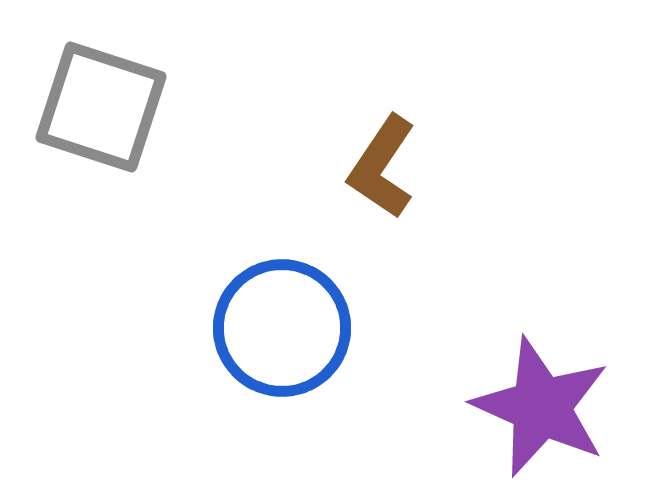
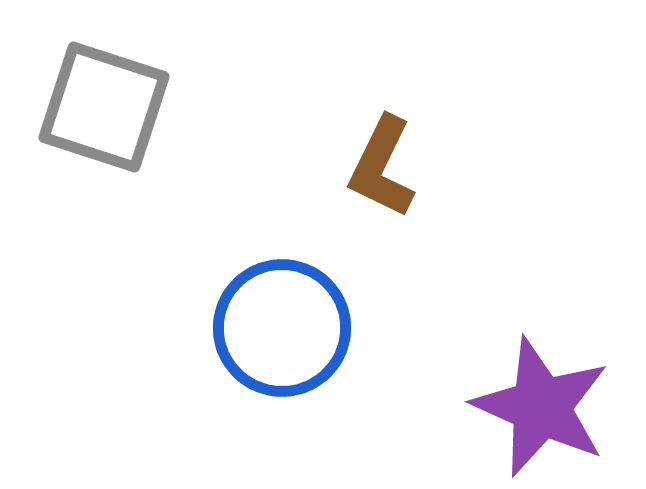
gray square: moved 3 px right
brown L-shape: rotated 8 degrees counterclockwise
